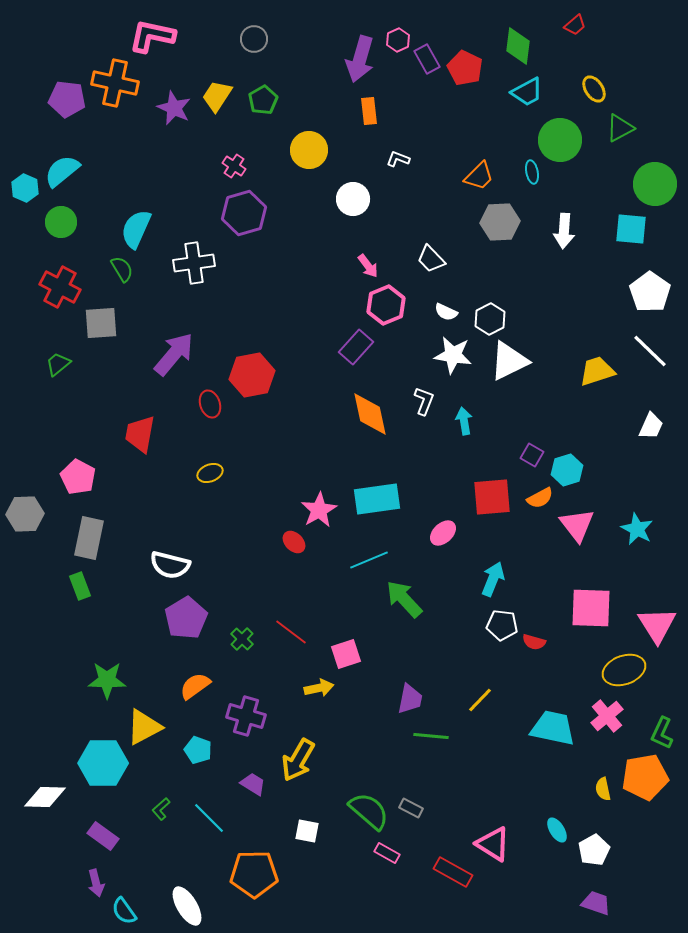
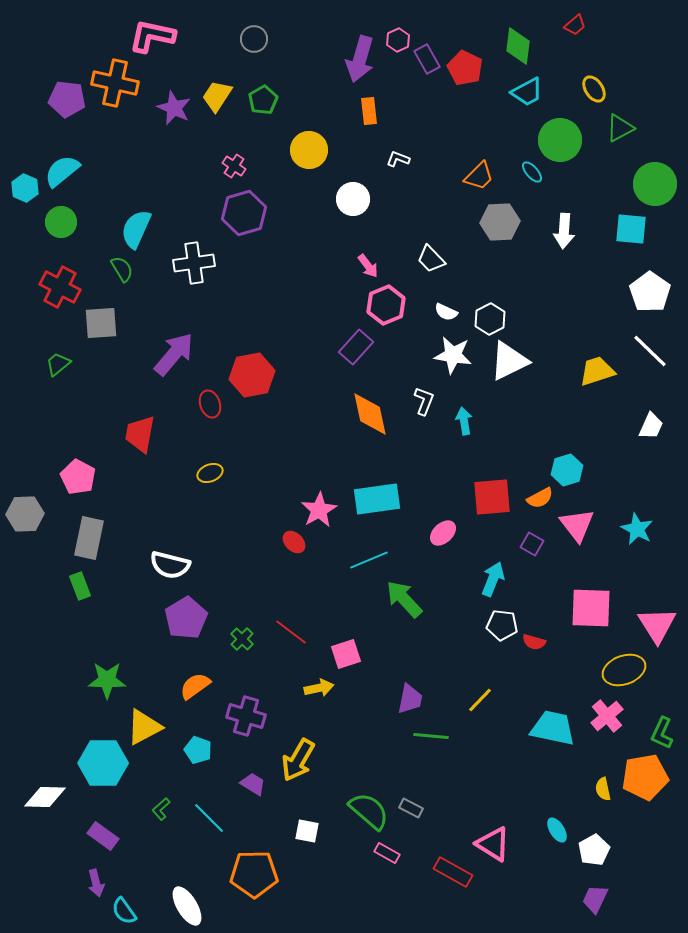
cyan ellipse at (532, 172): rotated 30 degrees counterclockwise
purple square at (532, 455): moved 89 px down
purple trapezoid at (596, 903): moved 1 px left, 4 px up; rotated 84 degrees counterclockwise
